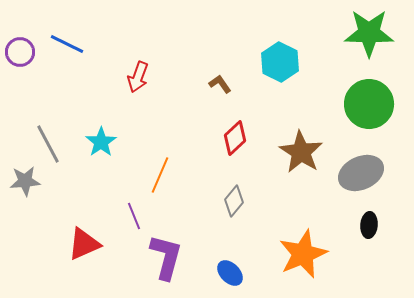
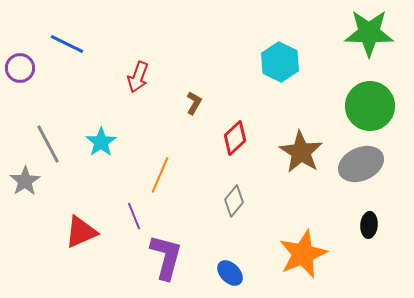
purple circle: moved 16 px down
brown L-shape: moved 26 px left, 19 px down; rotated 65 degrees clockwise
green circle: moved 1 px right, 2 px down
gray ellipse: moved 9 px up
gray star: rotated 28 degrees counterclockwise
red triangle: moved 3 px left, 12 px up
